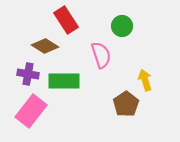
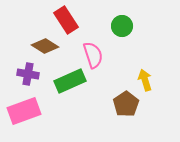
pink semicircle: moved 8 px left
green rectangle: moved 6 px right; rotated 24 degrees counterclockwise
pink rectangle: moved 7 px left; rotated 32 degrees clockwise
